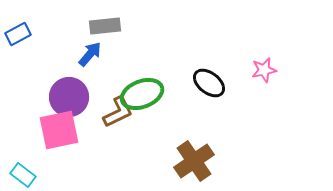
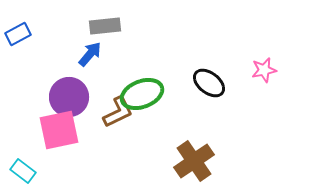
cyan rectangle: moved 4 px up
